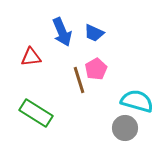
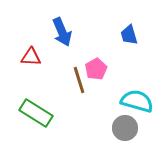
blue trapezoid: moved 35 px right, 2 px down; rotated 50 degrees clockwise
red triangle: rotated 10 degrees clockwise
